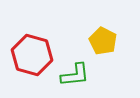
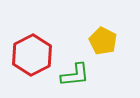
red hexagon: rotated 18 degrees clockwise
